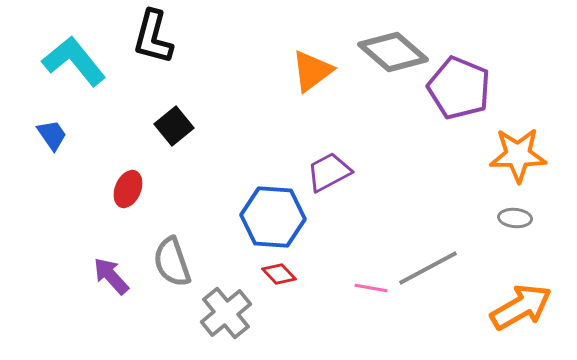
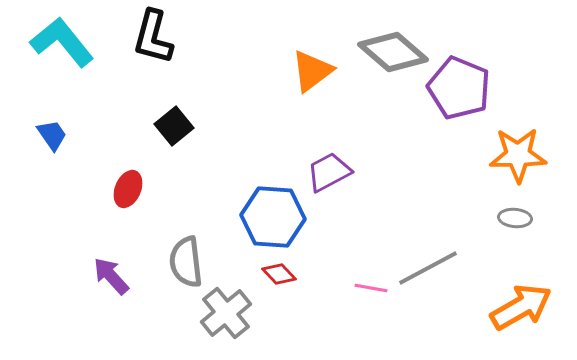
cyan L-shape: moved 12 px left, 19 px up
gray semicircle: moved 14 px right; rotated 12 degrees clockwise
